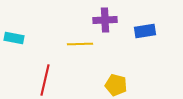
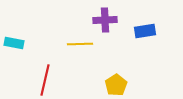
cyan rectangle: moved 5 px down
yellow pentagon: rotated 25 degrees clockwise
